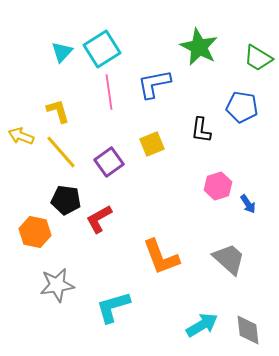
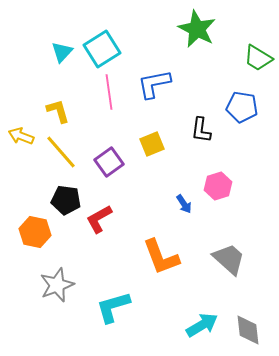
green star: moved 2 px left, 18 px up
blue arrow: moved 64 px left
gray star: rotated 12 degrees counterclockwise
